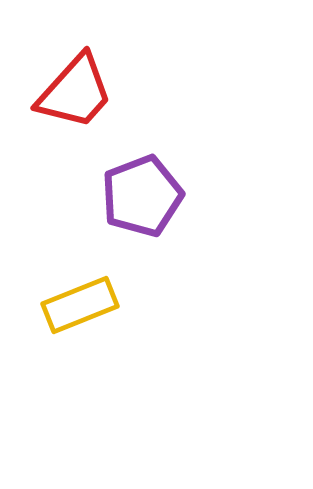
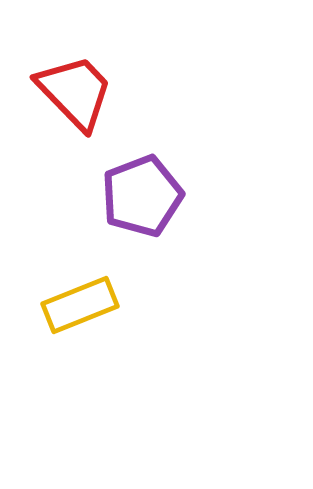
red trapezoid: rotated 86 degrees counterclockwise
